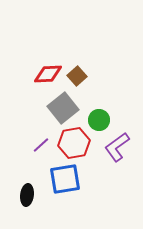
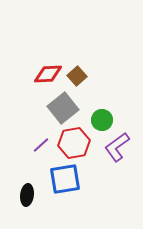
green circle: moved 3 px right
